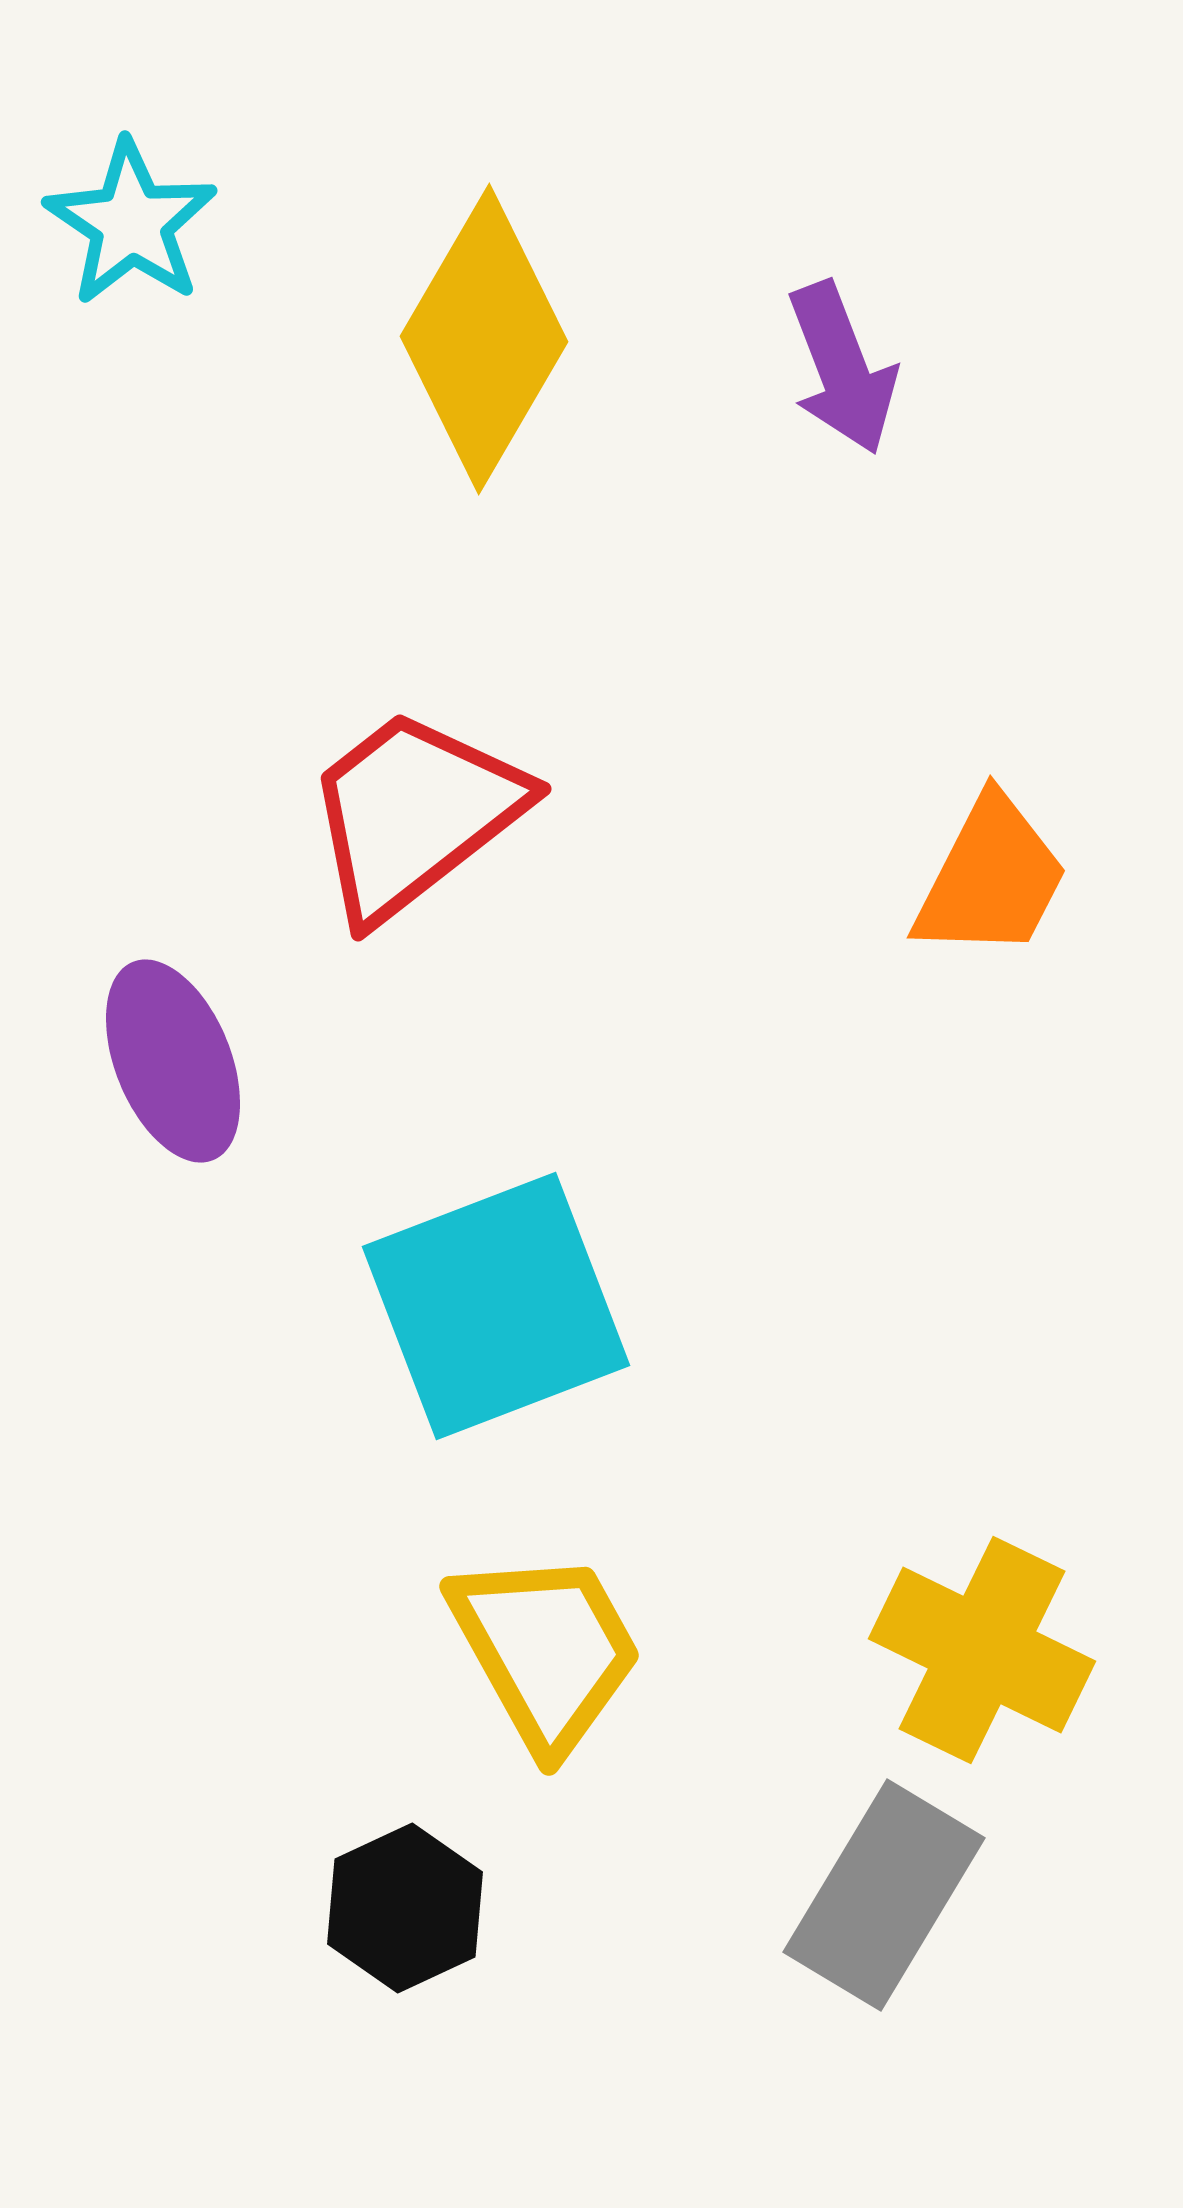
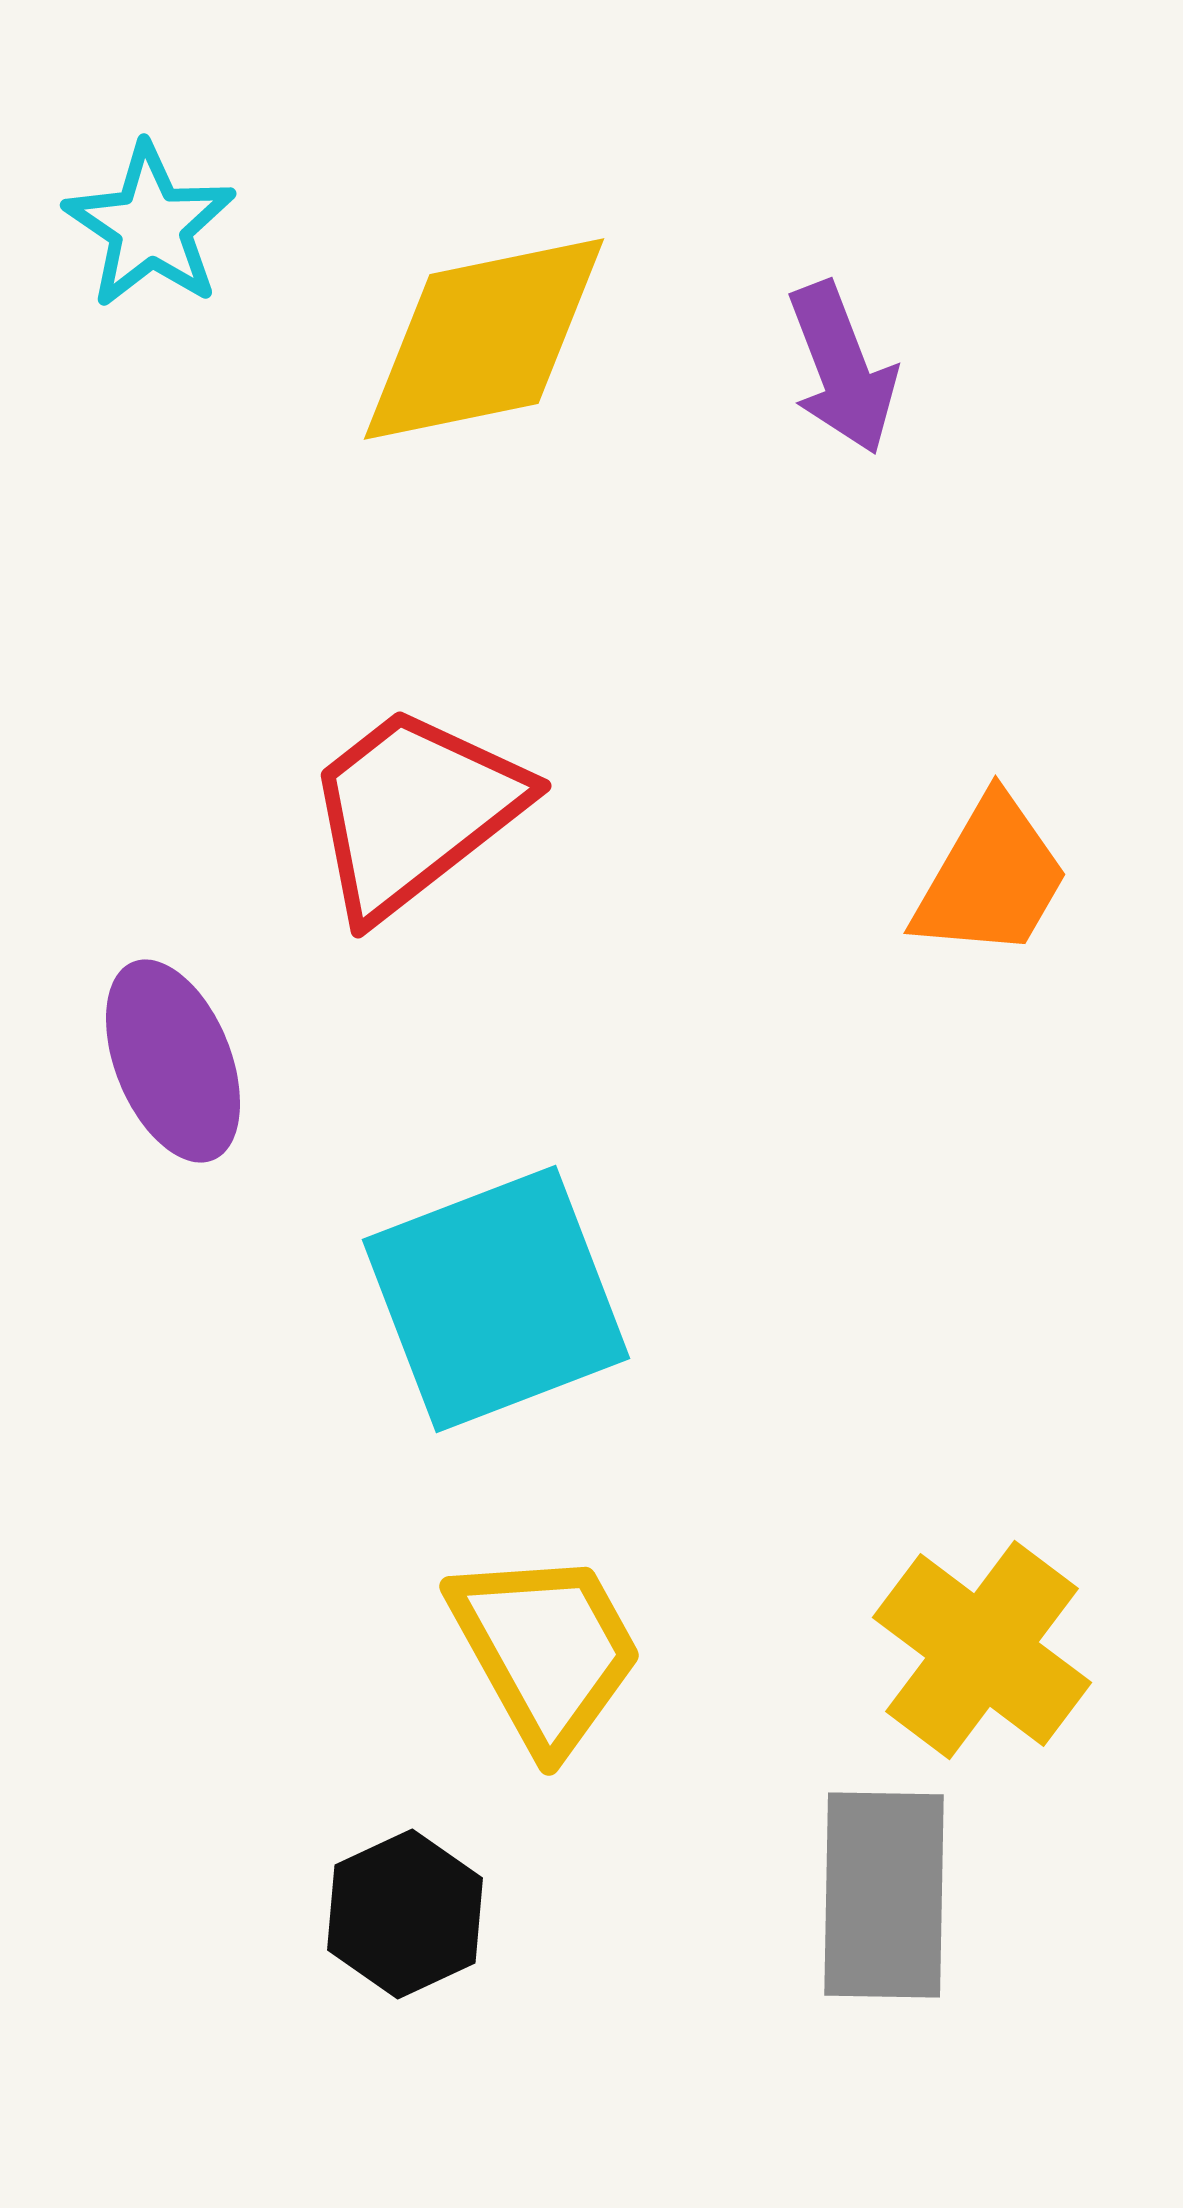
cyan star: moved 19 px right, 3 px down
yellow diamond: rotated 48 degrees clockwise
red trapezoid: moved 3 px up
orange trapezoid: rotated 3 degrees clockwise
cyan square: moved 7 px up
yellow cross: rotated 11 degrees clockwise
gray rectangle: rotated 30 degrees counterclockwise
black hexagon: moved 6 px down
